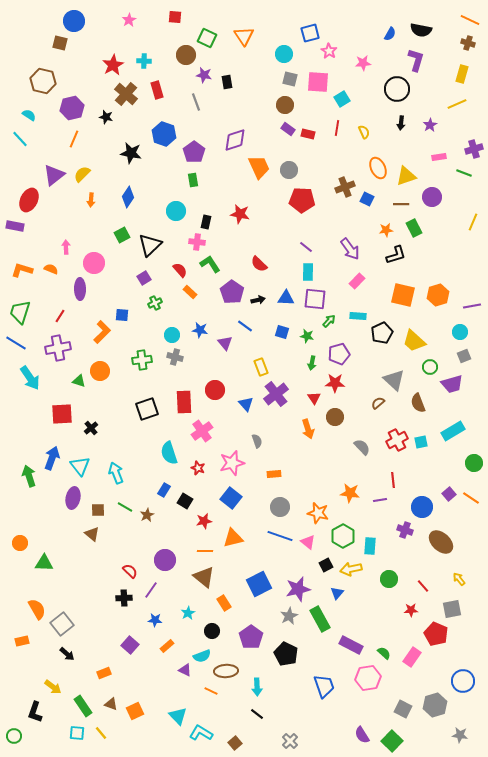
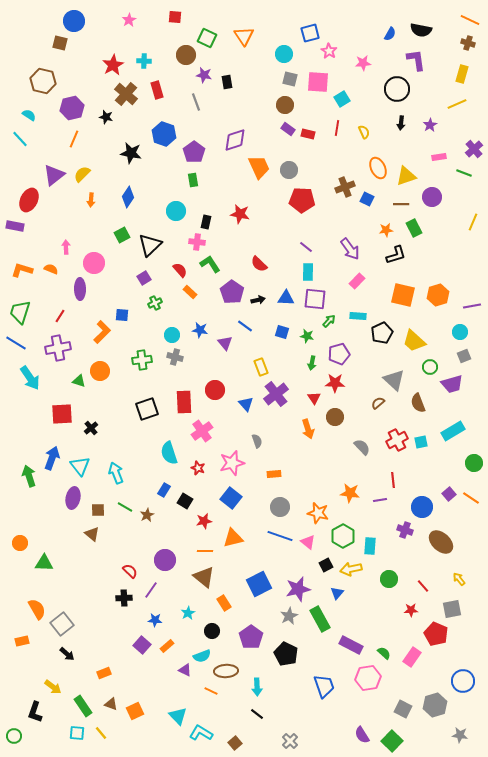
purple L-shape at (416, 60): rotated 25 degrees counterclockwise
purple cross at (474, 149): rotated 24 degrees counterclockwise
purple square at (130, 645): moved 12 px right
